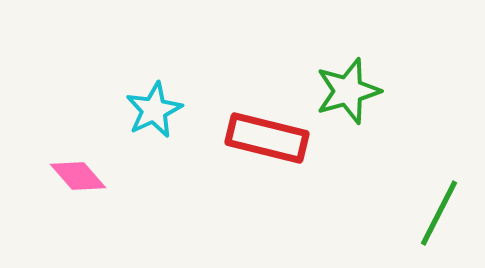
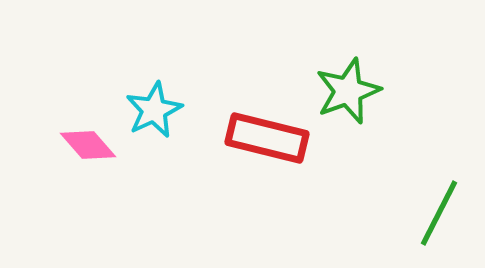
green star: rotated 4 degrees counterclockwise
pink diamond: moved 10 px right, 31 px up
